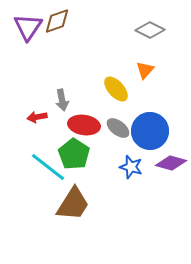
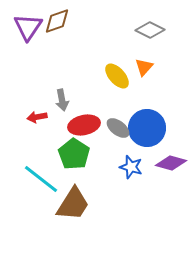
orange triangle: moved 1 px left, 3 px up
yellow ellipse: moved 1 px right, 13 px up
red ellipse: rotated 20 degrees counterclockwise
blue circle: moved 3 px left, 3 px up
cyan line: moved 7 px left, 12 px down
